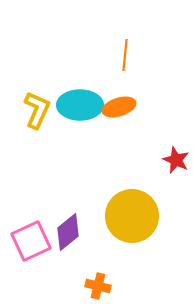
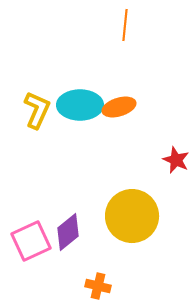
orange line: moved 30 px up
